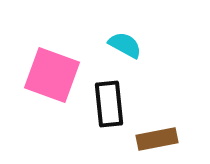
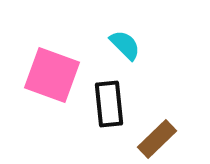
cyan semicircle: rotated 16 degrees clockwise
brown rectangle: rotated 33 degrees counterclockwise
